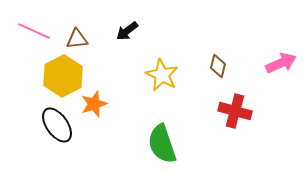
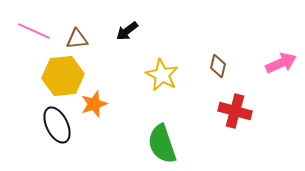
yellow hexagon: rotated 21 degrees clockwise
black ellipse: rotated 9 degrees clockwise
